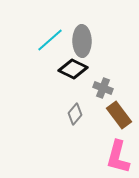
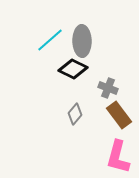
gray cross: moved 5 px right
